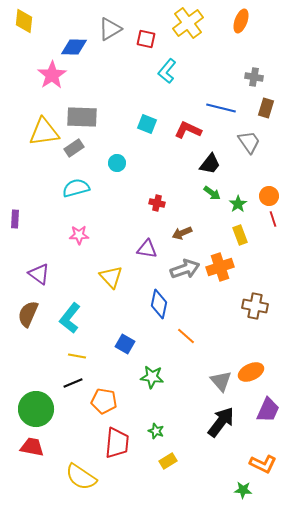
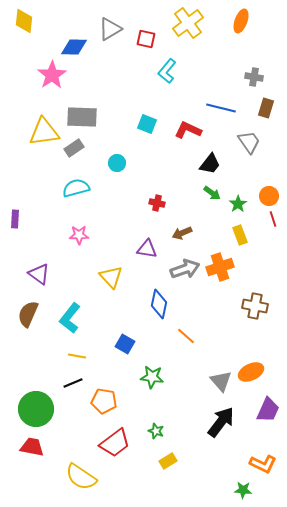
red trapezoid at (117, 443): moved 2 px left; rotated 48 degrees clockwise
